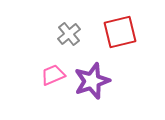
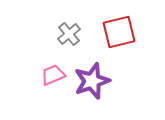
red square: moved 1 px left
